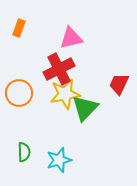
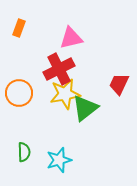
green triangle: rotated 8 degrees clockwise
